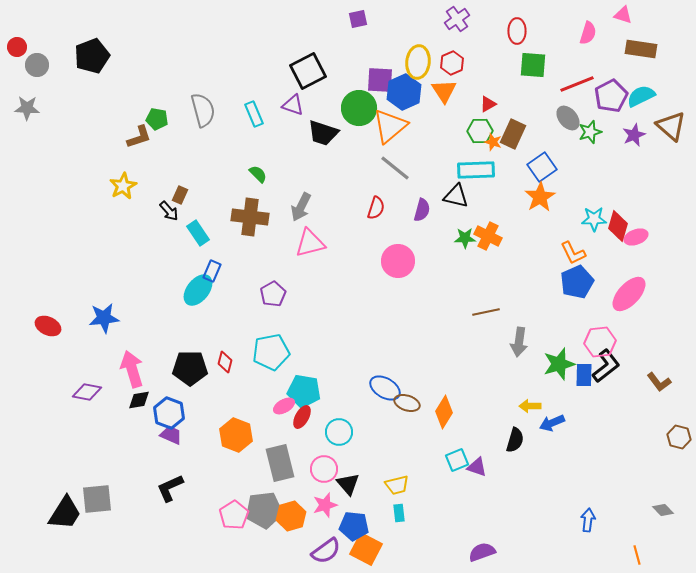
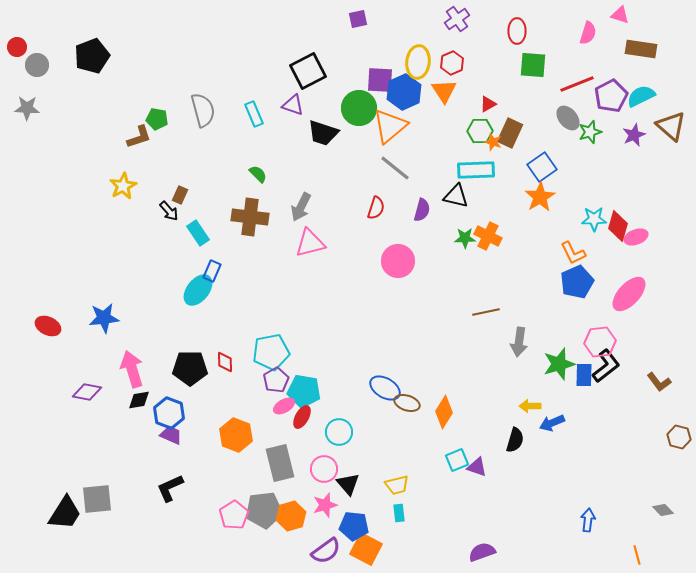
pink triangle at (623, 15): moved 3 px left
brown rectangle at (513, 134): moved 3 px left, 1 px up
purple pentagon at (273, 294): moved 3 px right, 86 px down
red diamond at (225, 362): rotated 15 degrees counterclockwise
